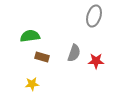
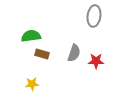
gray ellipse: rotated 10 degrees counterclockwise
green semicircle: moved 1 px right
brown rectangle: moved 3 px up
